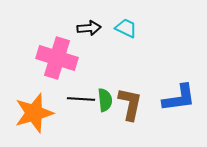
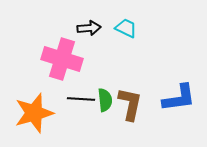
pink cross: moved 5 px right, 1 px down
